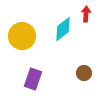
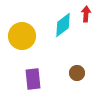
cyan diamond: moved 4 px up
brown circle: moved 7 px left
purple rectangle: rotated 25 degrees counterclockwise
